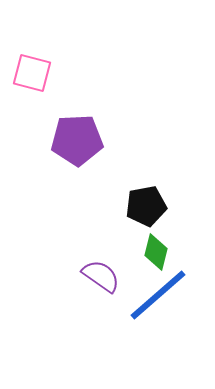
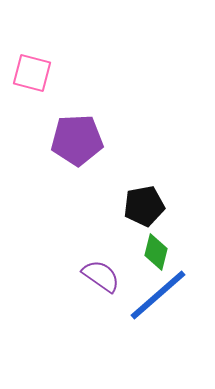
black pentagon: moved 2 px left
